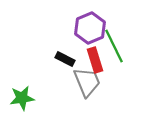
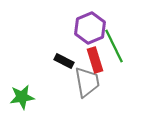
black rectangle: moved 1 px left, 2 px down
gray trapezoid: rotated 12 degrees clockwise
green star: moved 1 px up
